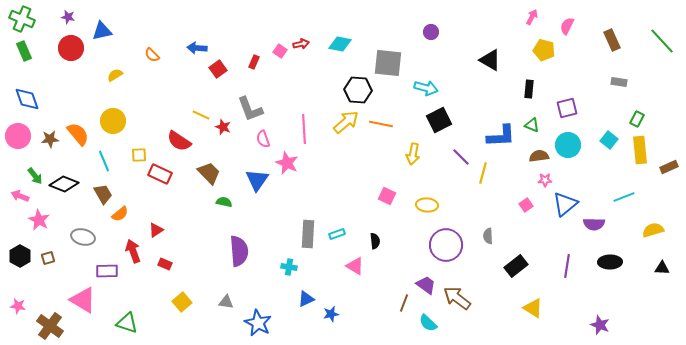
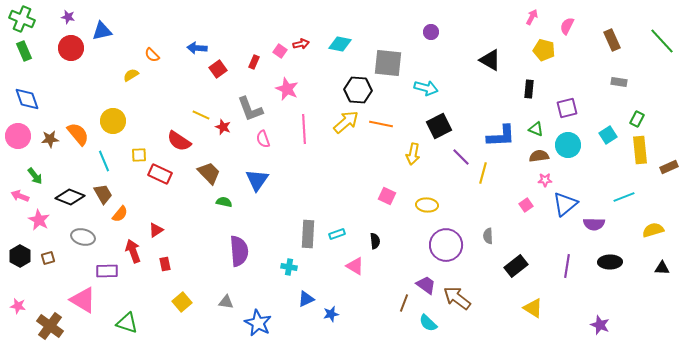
yellow semicircle at (115, 75): moved 16 px right
black square at (439, 120): moved 6 px down
green triangle at (532, 125): moved 4 px right, 4 px down
cyan square at (609, 140): moved 1 px left, 5 px up; rotated 18 degrees clockwise
pink star at (287, 163): moved 74 px up
black diamond at (64, 184): moved 6 px right, 13 px down
orange semicircle at (120, 214): rotated 12 degrees counterclockwise
red rectangle at (165, 264): rotated 56 degrees clockwise
